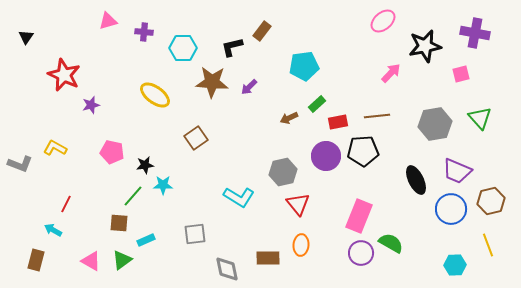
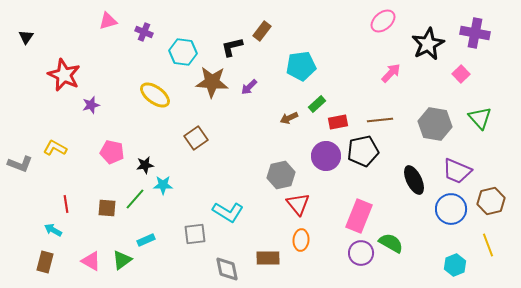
purple cross at (144, 32): rotated 18 degrees clockwise
black star at (425, 46): moved 3 px right, 2 px up; rotated 16 degrees counterclockwise
cyan hexagon at (183, 48): moved 4 px down; rotated 8 degrees clockwise
cyan pentagon at (304, 66): moved 3 px left
pink square at (461, 74): rotated 30 degrees counterclockwise
brown line at (377, 116): moved 3 px right, 4 px down
gray hexagon at (435, 124): rotated 20 degrees clockwise
black pentagon at (363, 151): rotated 8 degrees counterclockwise
gray hexagon at (283, 172): moved 2 px left, 3 px down
black ellipse at (416, 180): moved 2 px left
green line at (133, 196): moved 2 px right, 3 px down
cyan L-shape at (239, 197): moved 11 px left, 15 px down
red line at (66, 204): rotated 36 degrees counterclockwise
brown square at (119, 223): moved 12 px left, 15 px up
orange ellipse at (301, 245): moved 5 px up
brown rectangle at (36, 260): moved 9 px right, 2 px down
cyan hexagon at (455, 265): rotated 20 degrees counterclockwise
